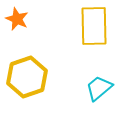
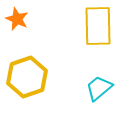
yellow rectangle: moved 4 px right
